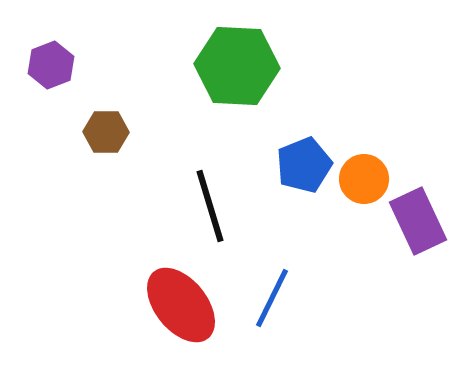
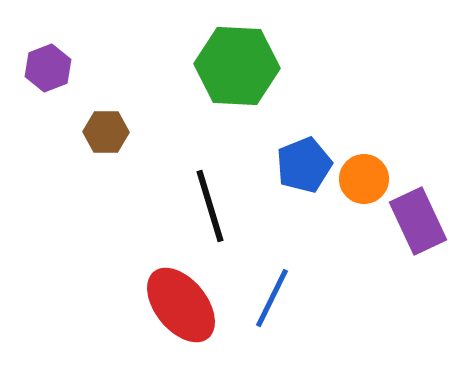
purple hexagon: moved 3 px left, 3 px down
